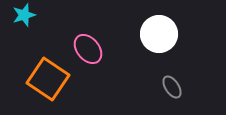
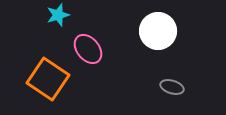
cyan star: moved 34 px right
white circle: moved 1 px left, 3 px up
gray ellipse: rotated 40 degrees counterclockwise
